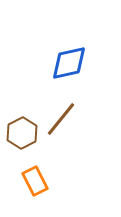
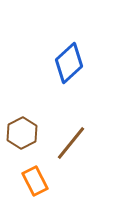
blue diamond: rotated 30 degrees counterclockwise
brown line: moved 10 px right, 24 px down
